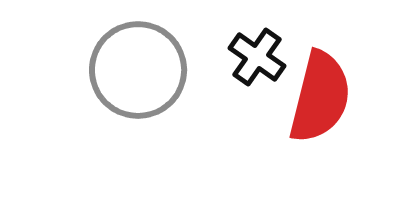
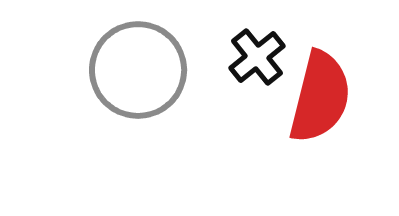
black cross: rotated 16 degrees clockwise
